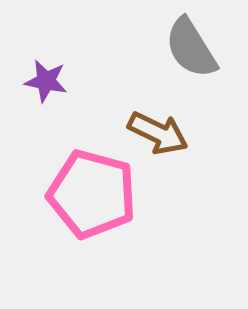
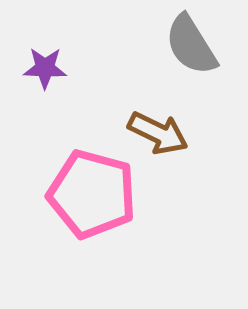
gray semicircle: moved 3 px up
purple star: moved 1 px left, 13 px up; rotated 9 degrees counterclockwise
